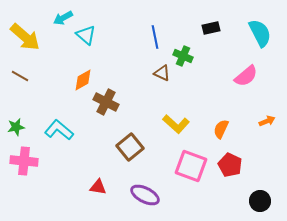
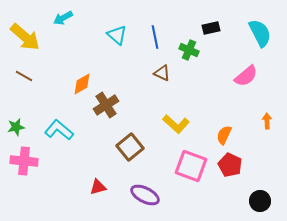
cyan triangle: moved 31 px right
green cross: moved 6 px right, 6 px up
brown line: moved 4 px right
orange diamond: moved 1 px left, 4 px down
brown cross: moved 3 px down; rotated 30 degrees clockwise
orange arrow: rotated 70 degrees counterclockwise
orange semicircle: moved 3 px right, 6 px down
red triangle: rotated 24 degrees counterclockwise
